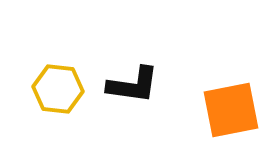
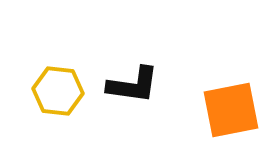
yellow hexagon: moved 2 px down
